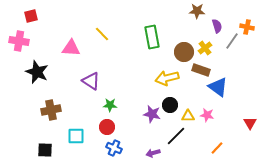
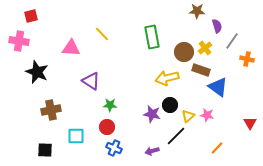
orange cross: moved 32 px down
yellow triangle: rotated 40 degrees counterclockwise
purple arrow: moved 1 px left, 2 px up
